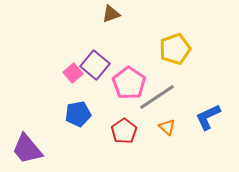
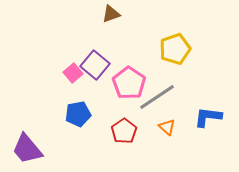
blue L-shape: rotated 32 degrees clockwise
